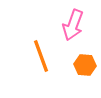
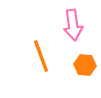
pink arrow: rotated 28 degrees counterclockwise
